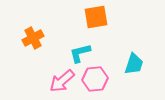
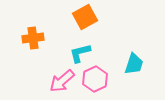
orange square: moved 11 px left; rotated 20 degrees counterclockwise
orange cross: rotated 20 degrees clockwise
pink hexagon: rotated 20 degrees counterclockwise
